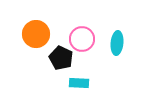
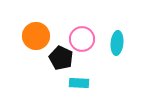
orange circle: moved 2 px down
